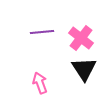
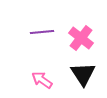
black triangle: moved 1 px left, 5 px down
pink arrow: moved 2 px right, 3 px up; rotated 35 degrees counterclockwise
